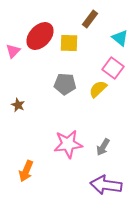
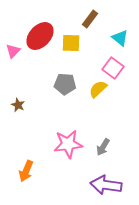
yellow square: moved 2 px right
